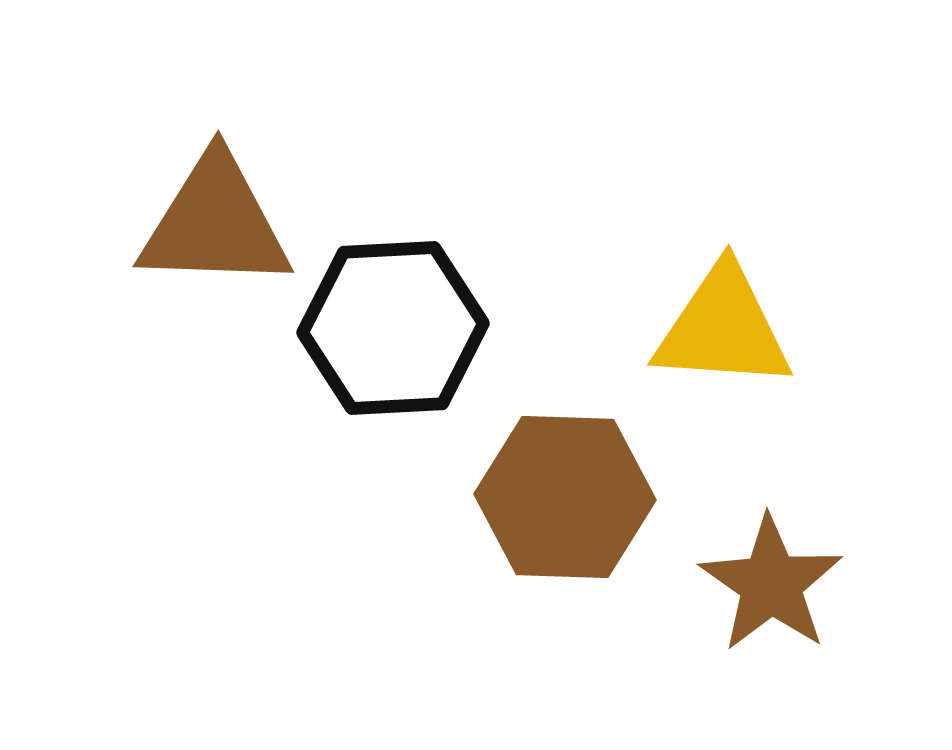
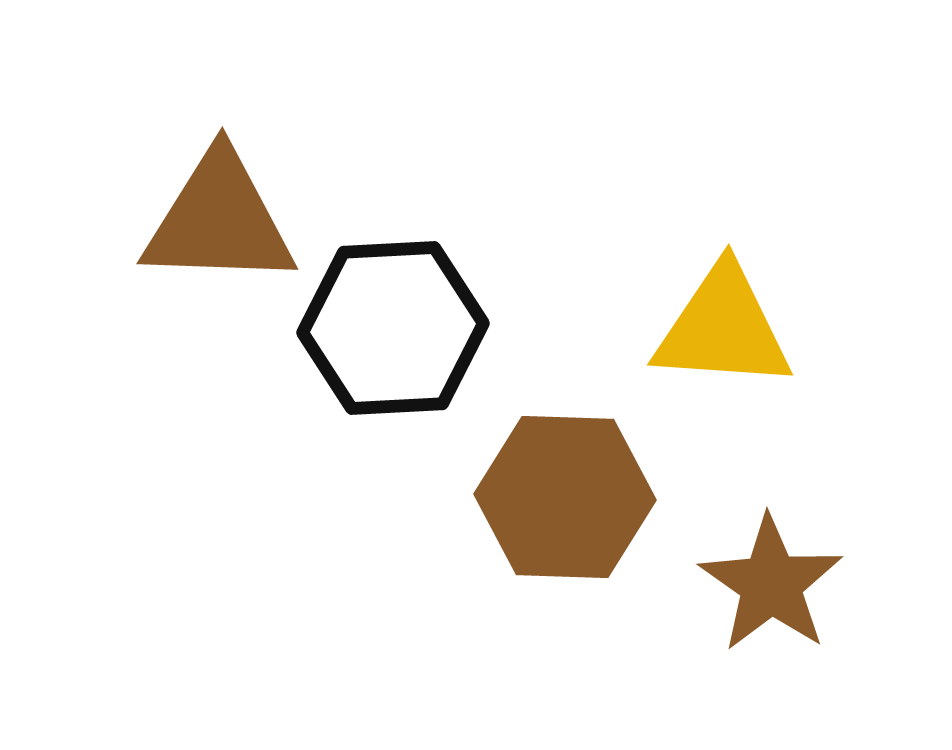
brown triangle: moved 4 px right, 3 px up
